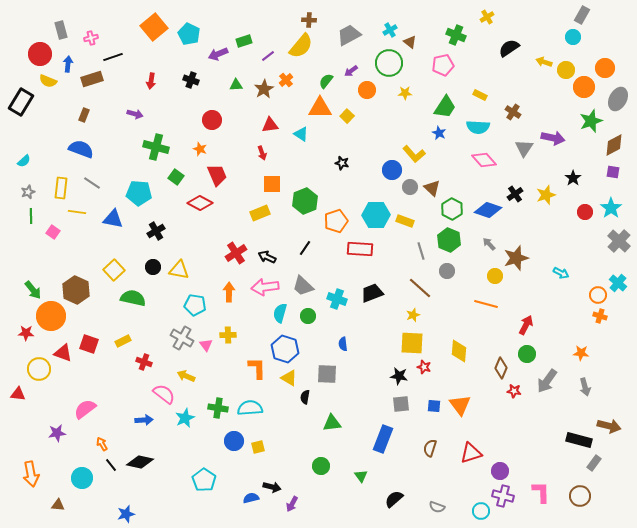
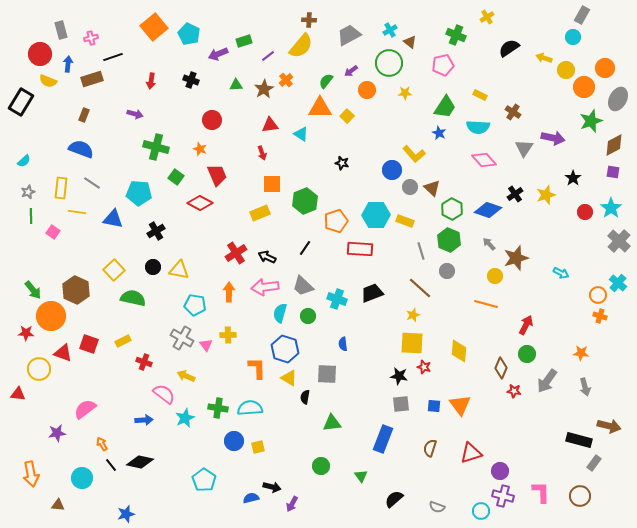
yellow arrow at (544, 62): moved 4 px up
